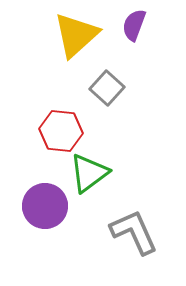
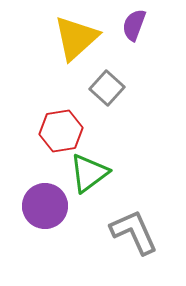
yellow triangle: moved 3 px down
red hexagon: rotated 15 degrees counterclockwise
